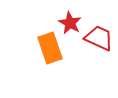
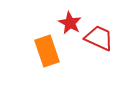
orange rectangle: moved 3 px left, 3 px down
